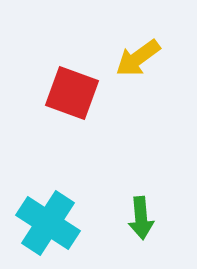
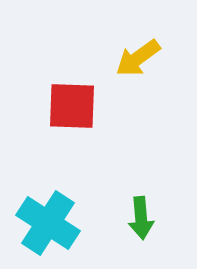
red square: moved 13 px down; rotated 18 degrees counterclockwise
